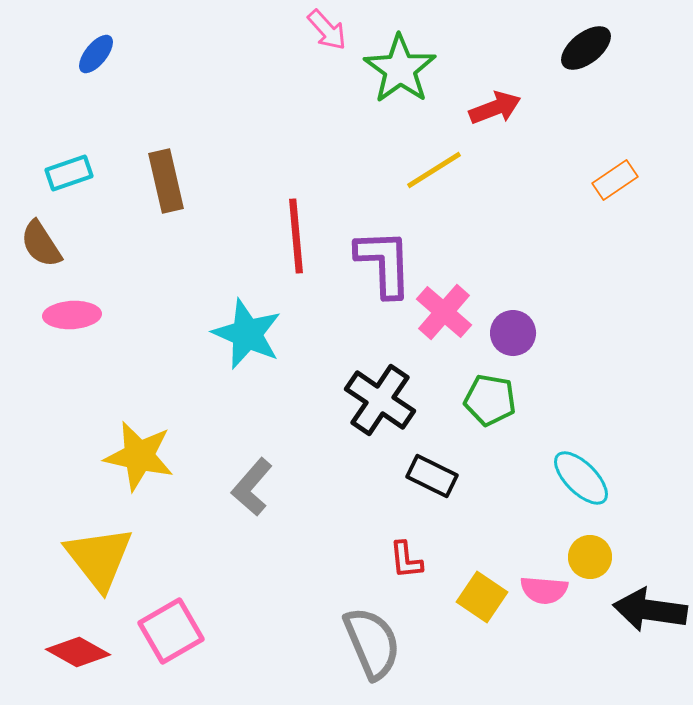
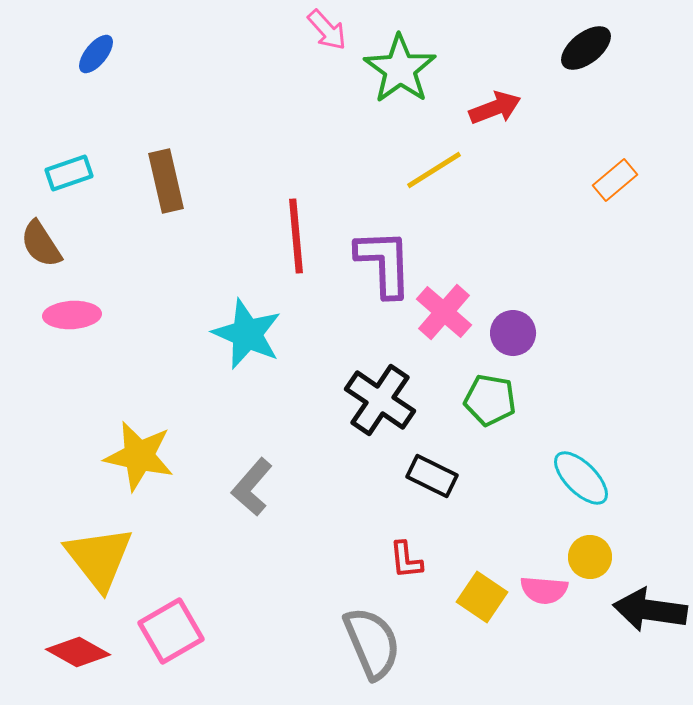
orange rectangle: rotated 6 degrees counterclockwise
